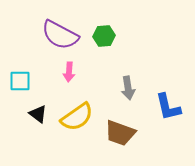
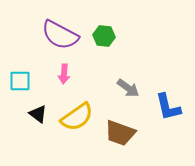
green hexagon: rotated 10 degrees clockwise
pink arrow: moved 5 px left, 2 px down
gray arrow: rotated 45 degrees counterclockwise
